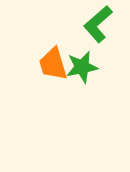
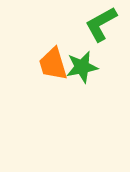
green L-shape: moved 3 px right; rotated 12 degrees clockwise
